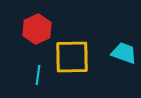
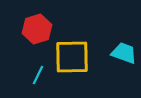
red hexagon: rotated 8 degrees clockwise
cyan line: rotated 18 degrees clockwise
